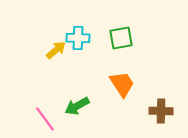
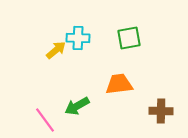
green square: moved 8 px right
orange trapezoid: moved 3 px left; rotated 64 degrees counterclockwise
pink line: moved 1 px down
